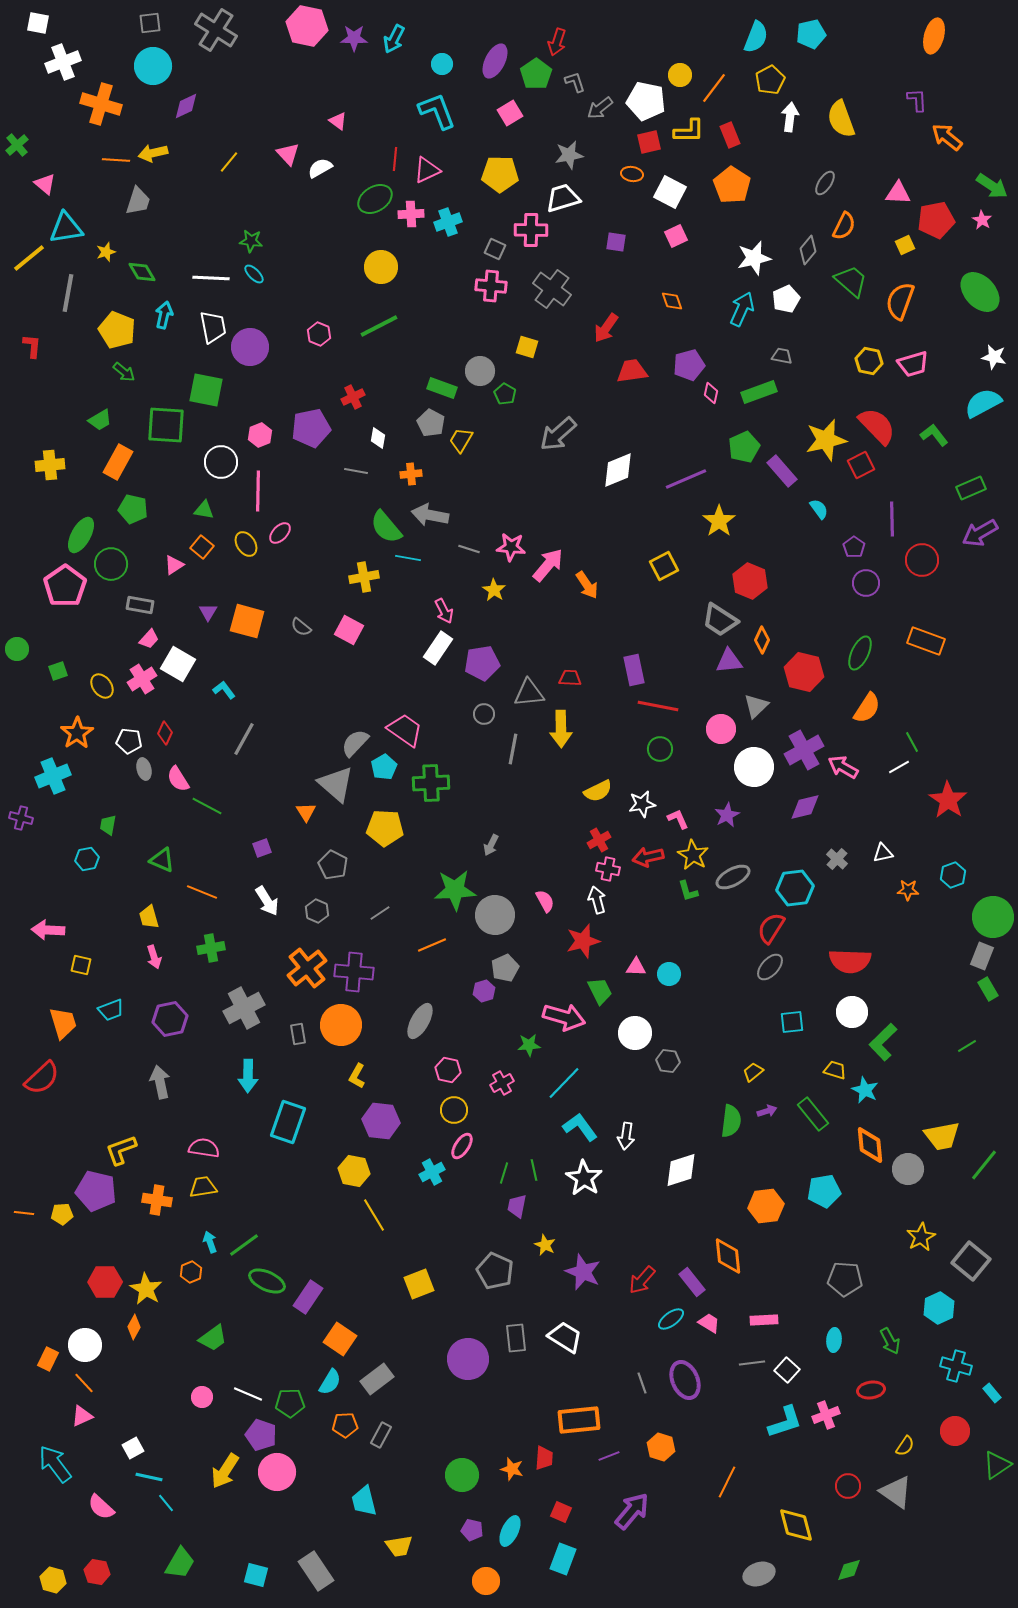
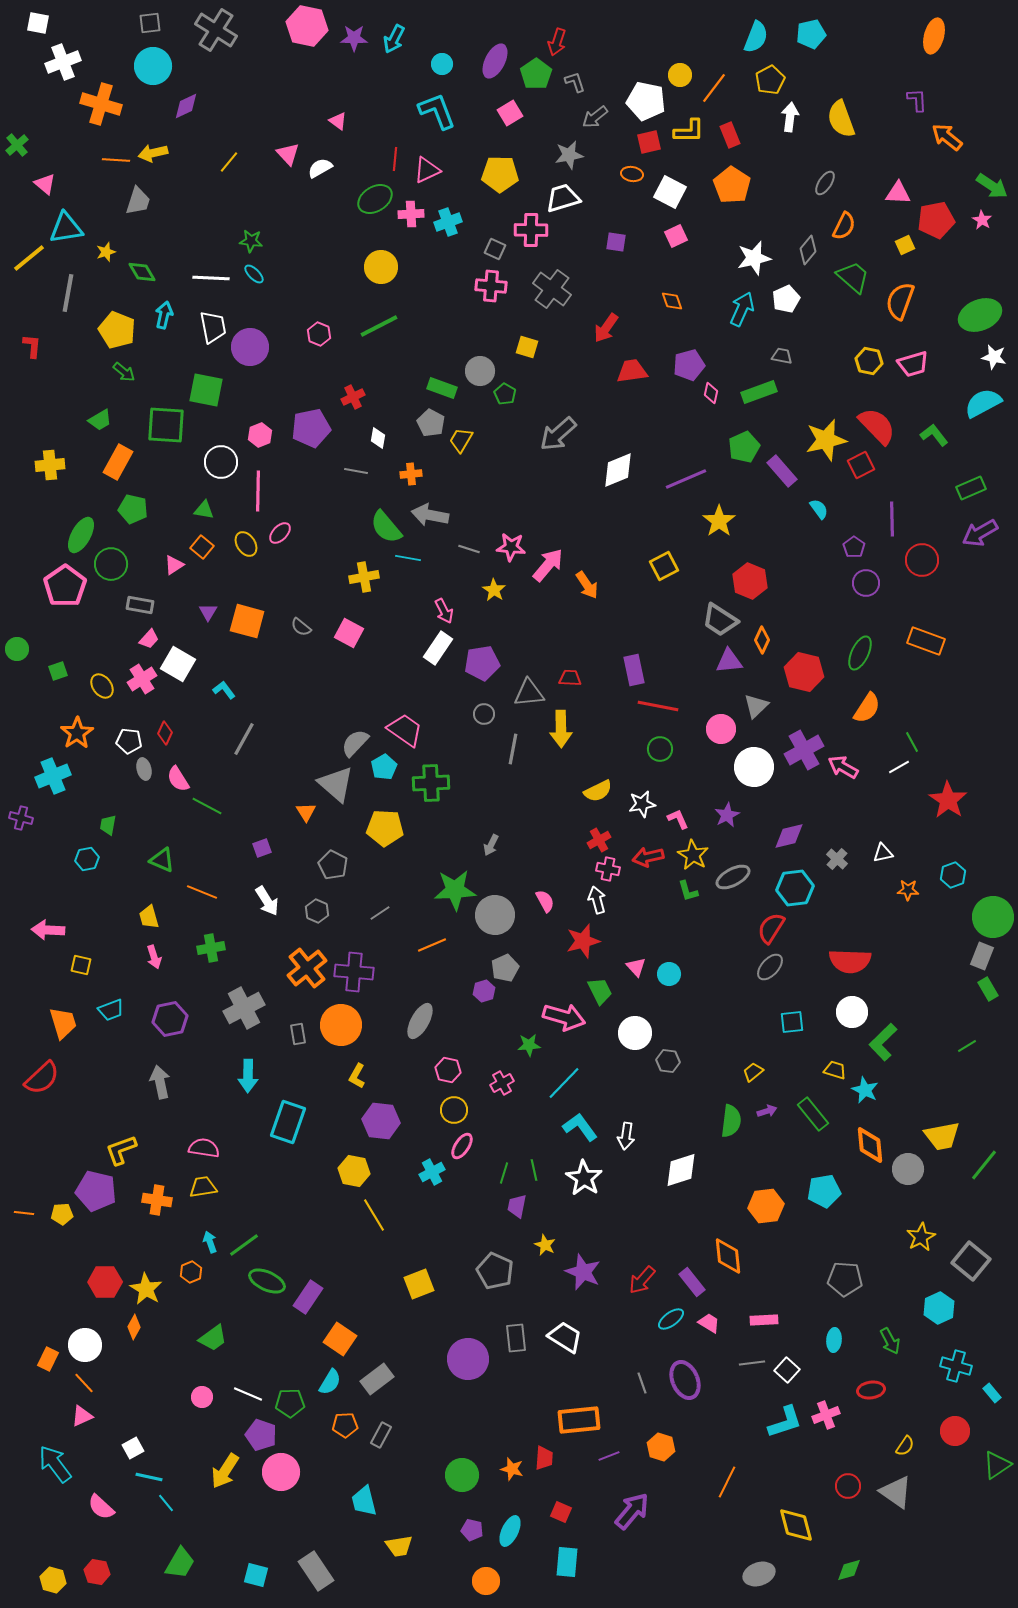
gray arrow at (600, 108): moved 5 px left, 9 px down
green trapezoid at (851, 281): moved 2 px right, 4 px up
green ellipse at (980, 292): moved 23 px down; rotated 69 degrees counterclockwise
pink square at (349, 630): moved 3 px down
purple diamond at (805, 807): moved 16 px left, 29 px down
pink triangle at (636, 967): rotated 45 degrees clockwise
pink circle at (277, 1472): moved 4 px right
cyan rectangle at (563, 1559): moved 4 px right, 3 px down; rotated 16 degrees counterclockwise
